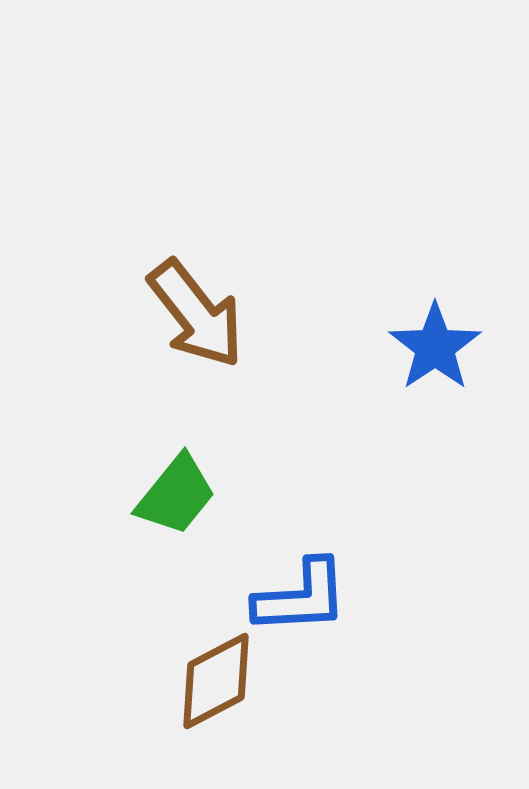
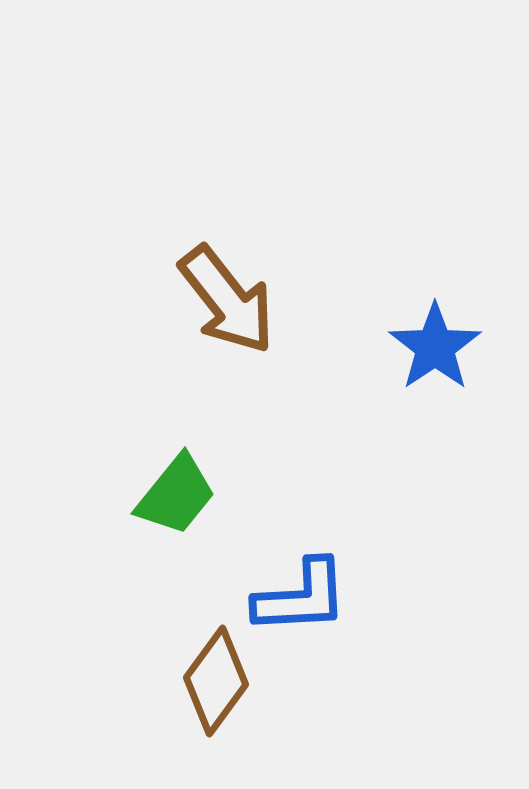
brown arrow: moved 31 px right, 14 px up
brown diamond: rotated 26 degrees counterclockwise
